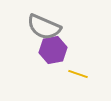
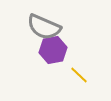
yellow line: moved 1 px right, 1 px down; rotated 24 degrees clockwise
